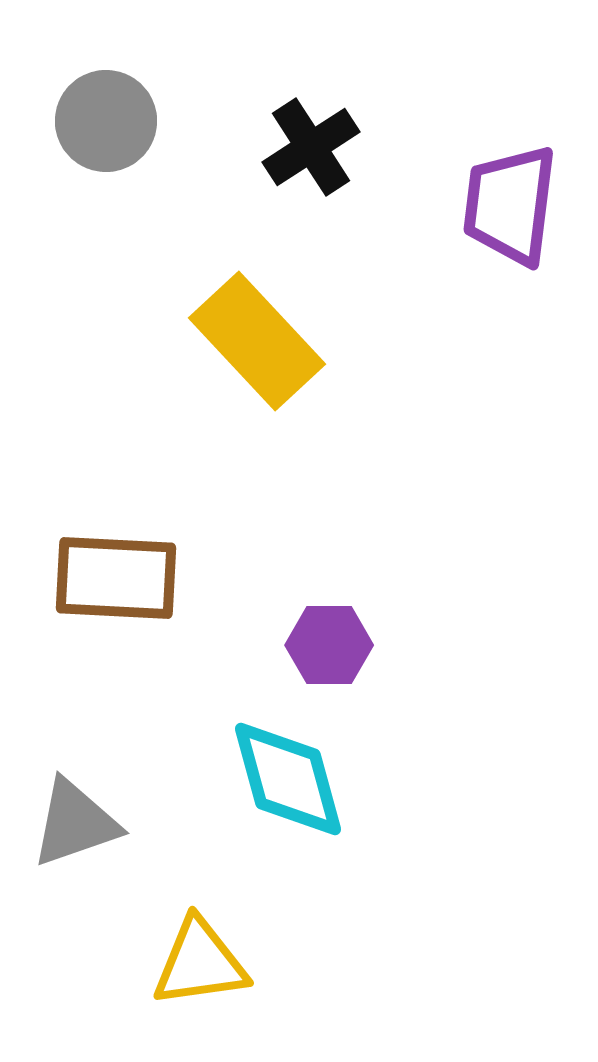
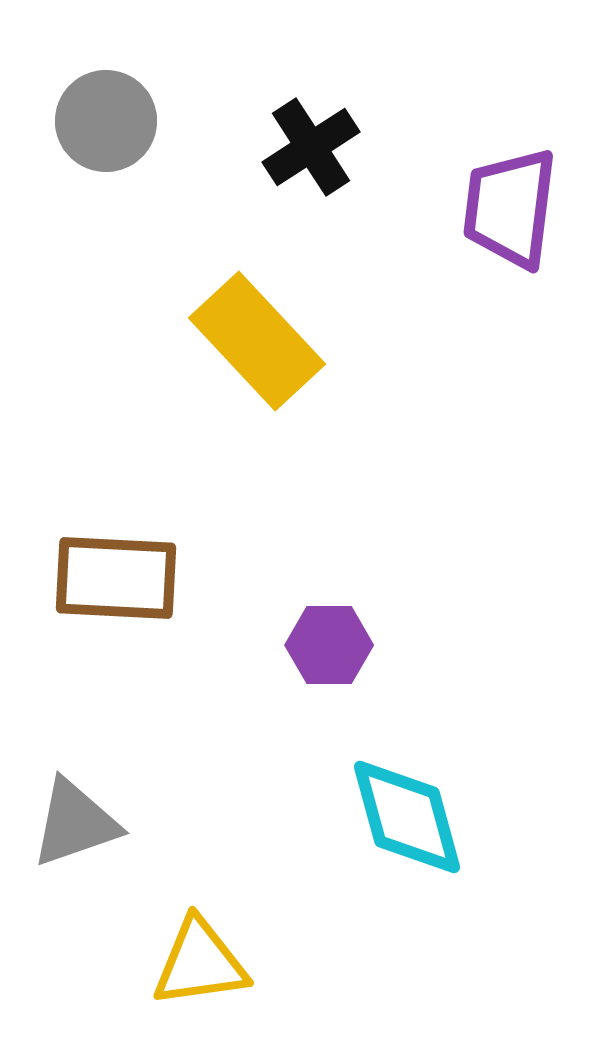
purple trapezoid: moved 3 px down
cyan diamond: moved 119 px right, 38 px down
